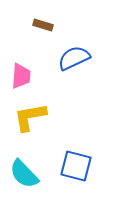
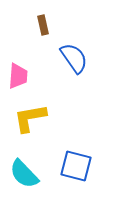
brown rectangle: rotated 60 degrees clockwise
blue semicircle: rotated 80 degrees clockwise
pink trapezoid: moved 3 px left
yellow L-shape: moved 1 px down
